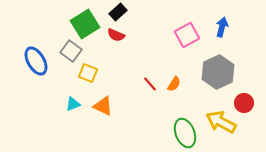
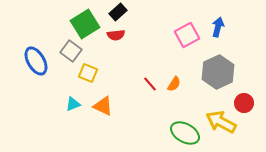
blue arrow: moved 4 px left
red semicircle: rotated 30 degrees counterclockwise
green ellipse: rotated 40 degrees counterclockwise
